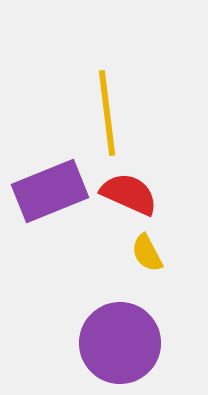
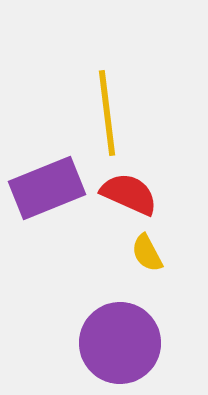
purple rectangle: moved 3 px left, 3 px up
